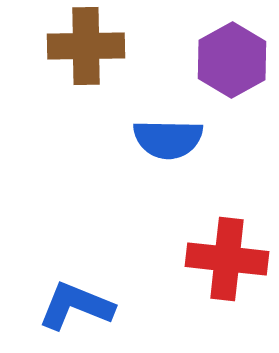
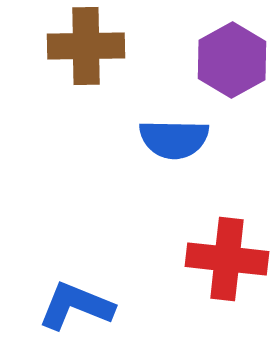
blue semicircle: moved 6 px right
